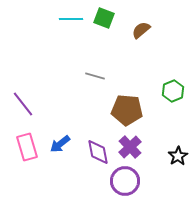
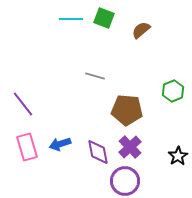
blue arrow: rotated 20 degrees clockwise
